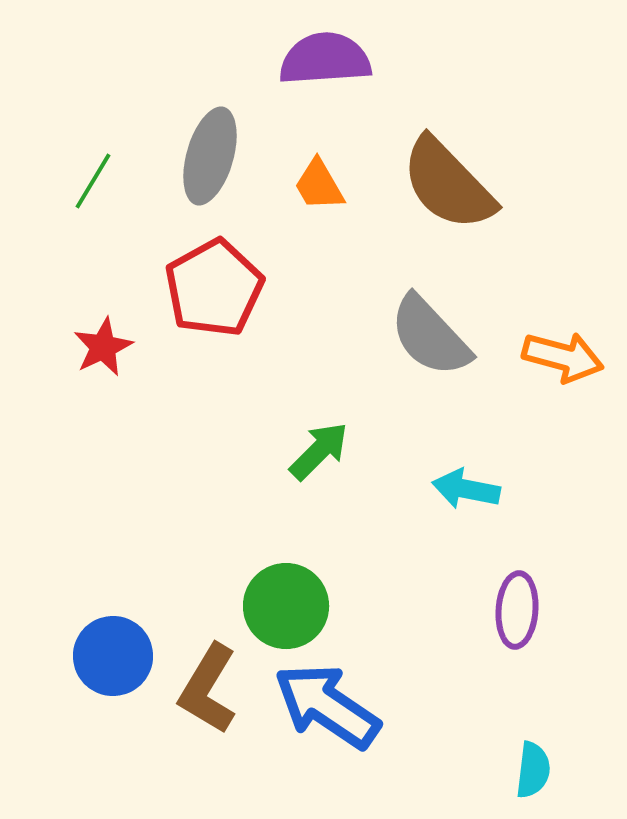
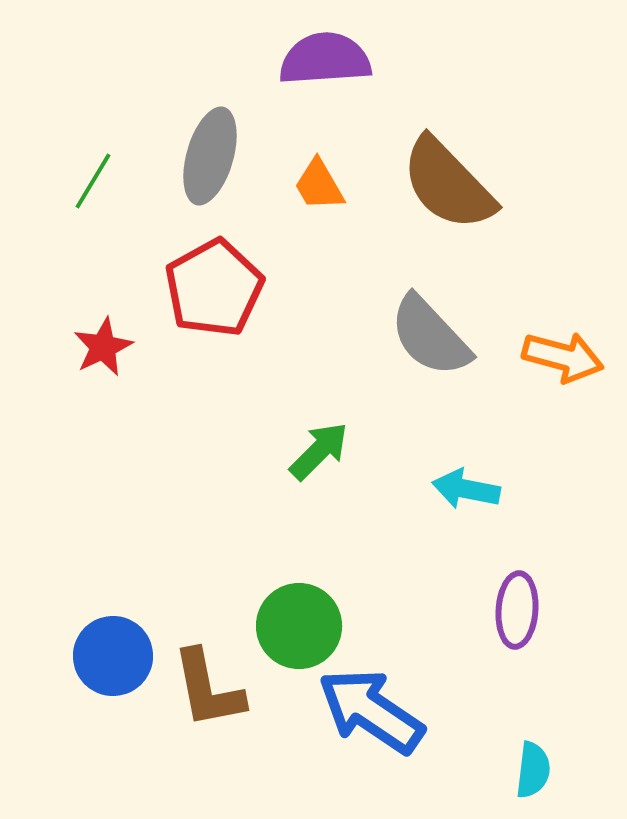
green circle: moved 13 px right, 20 px down
brown L-shape: rotated 42 degrees counterclockwise
blue arrow: moved 44 px right, 5 px down
